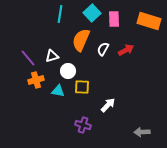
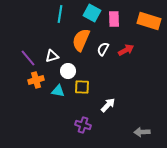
cyan square: rotated 18 degrees counterclockwise
